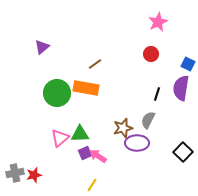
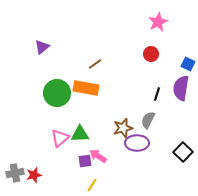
purple square: moved 8 px down; rotated 16 degrees clockwise
